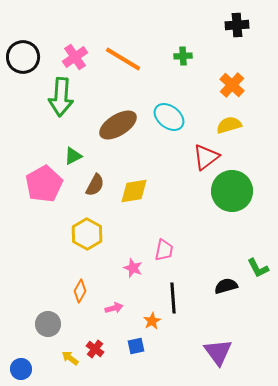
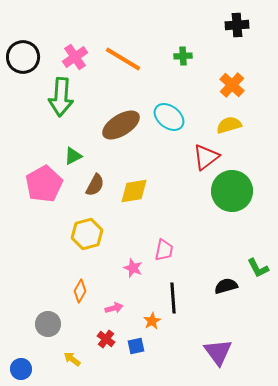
brown ellipse: moved 3 px right
yellow hexagon: rotated 16 degrees clockwise
red cross: moved 11 px right, 10 px up
yellow arrow: moved 2 px right, 1 px down
